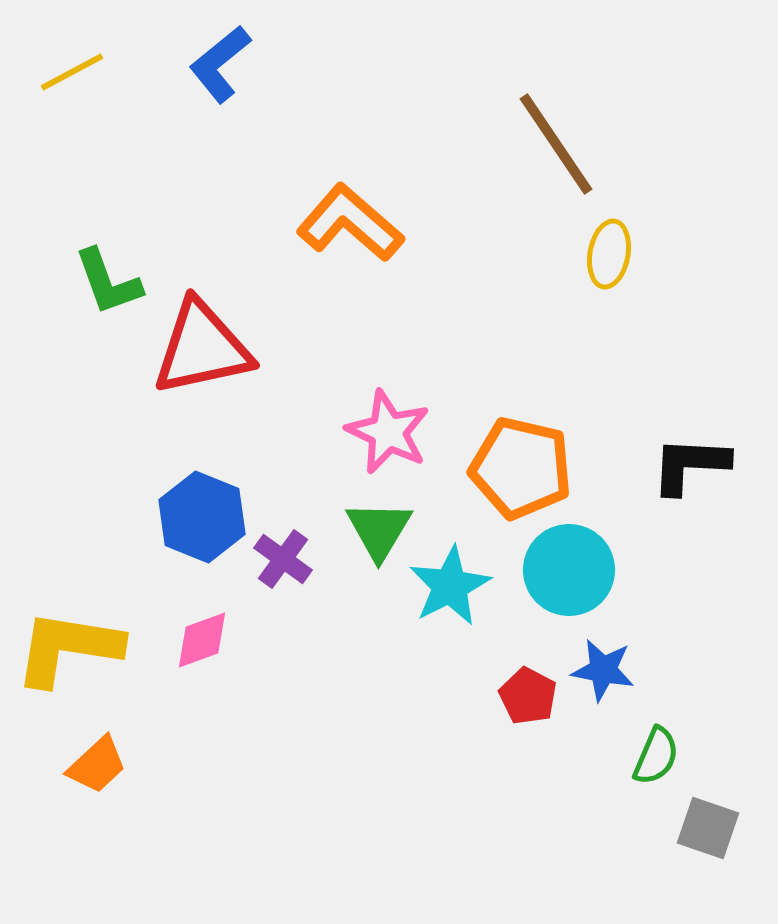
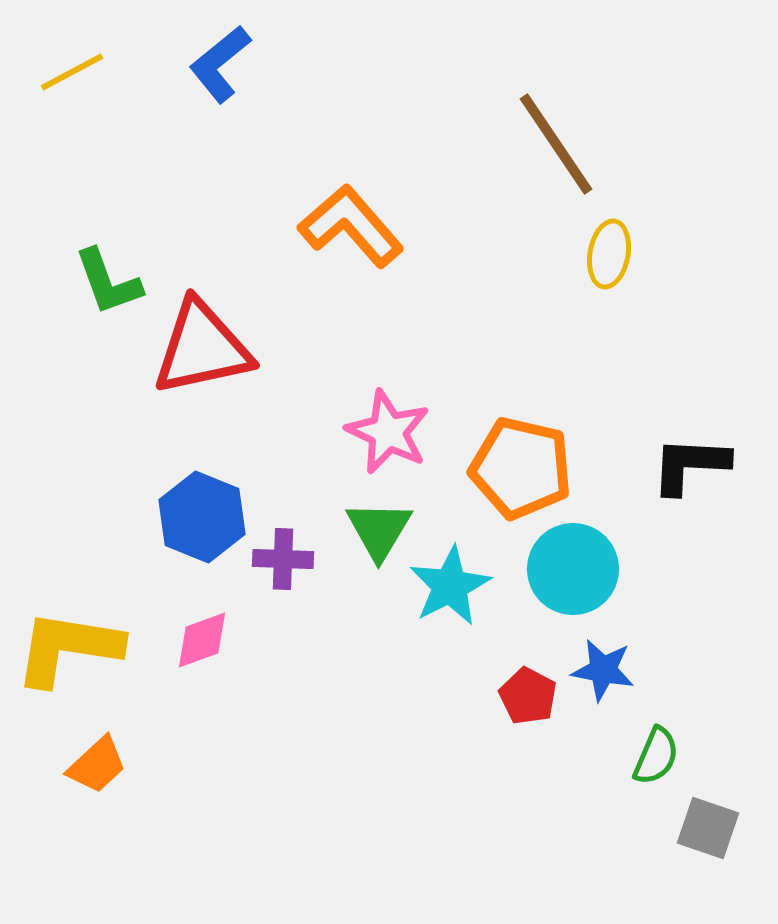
orange L-shape: moved 1 px right, 3 px down; rotated 8 degrees clockwise
purple cross: rotated 34 degrees counterclockwise
cyan circle: moved 4 px right, 1 px up
